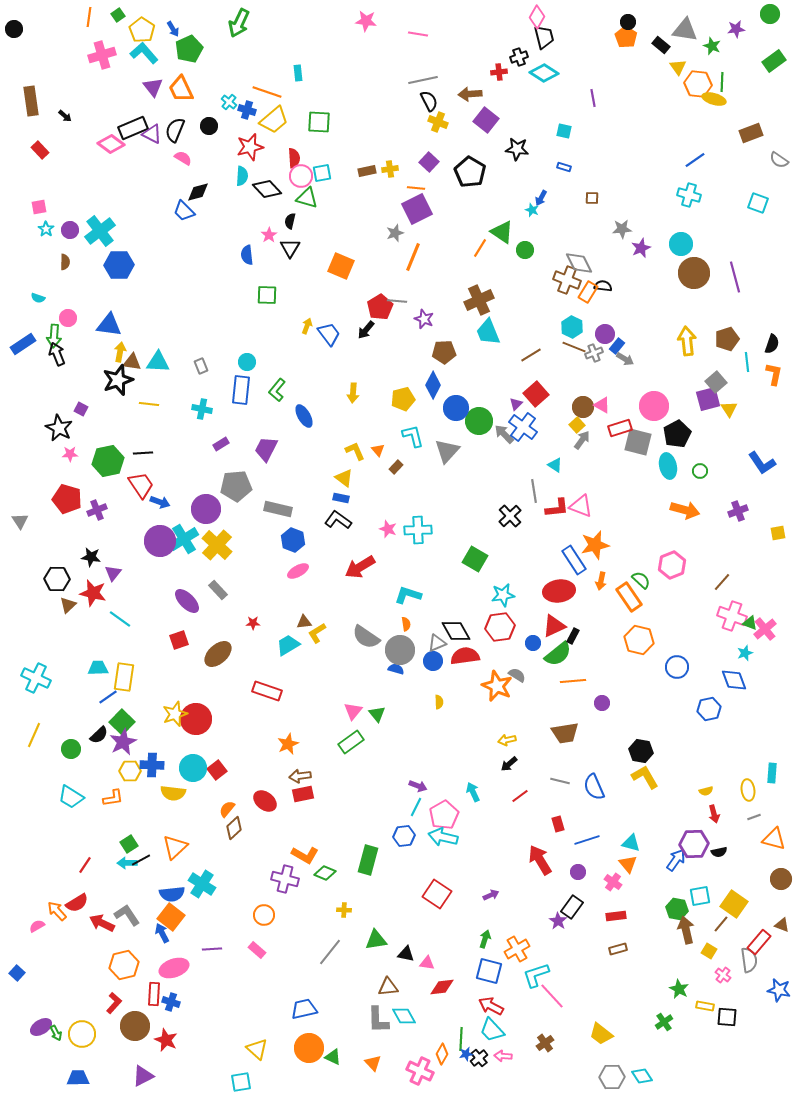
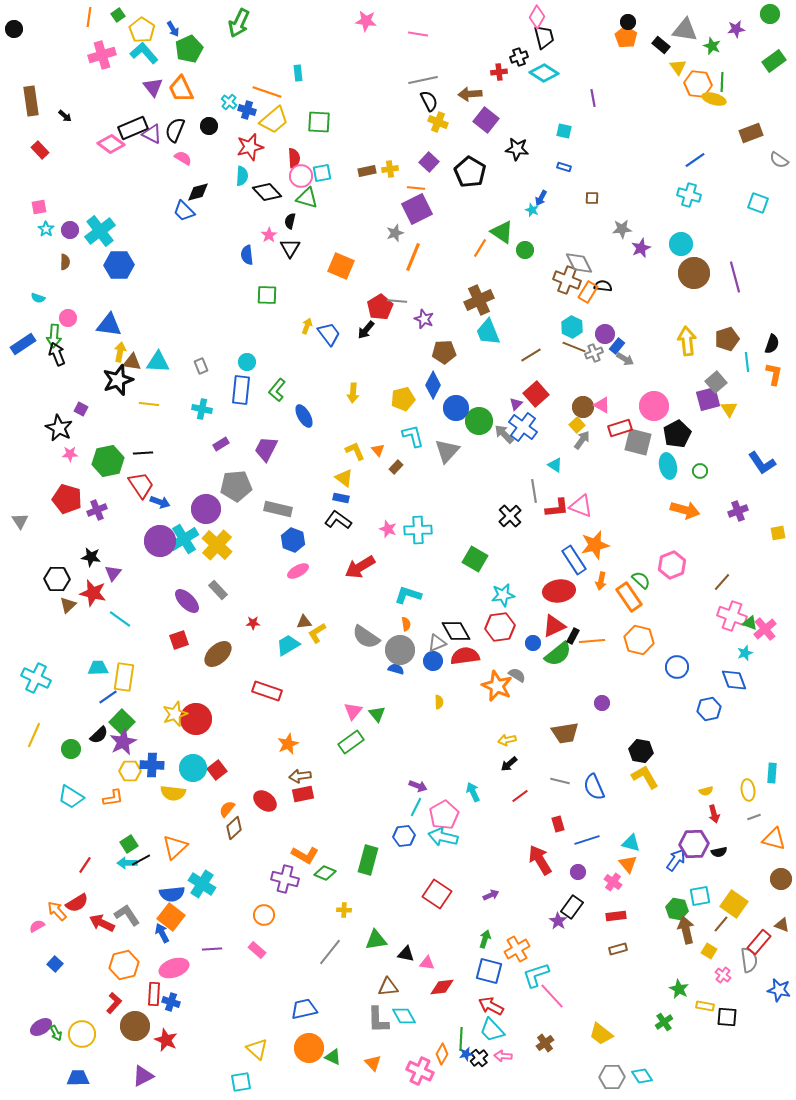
black diamond at (267, 189): moved 3 px down
orange line at (573, 681): moved 19 px right, 40 px up
blue square at (17, 973): moved 38 px right, 9 px up
